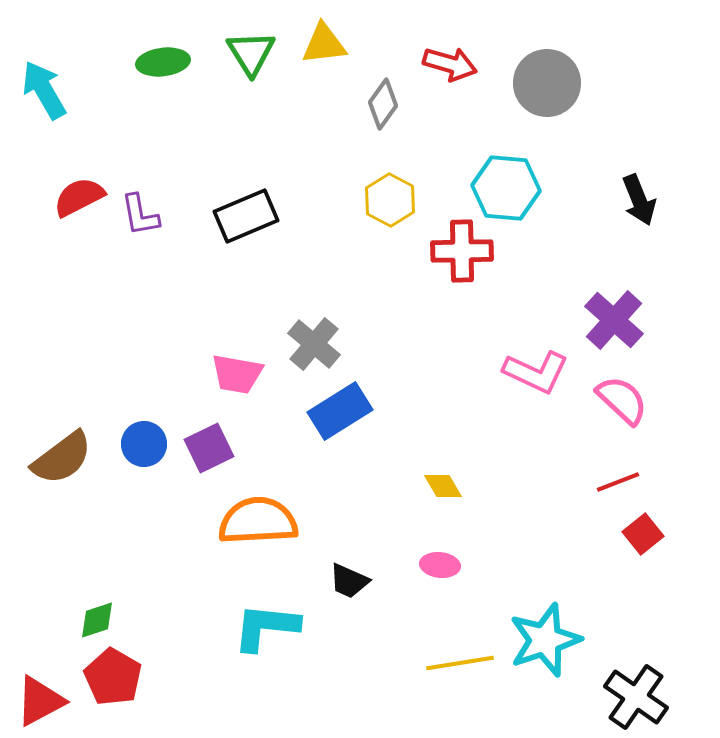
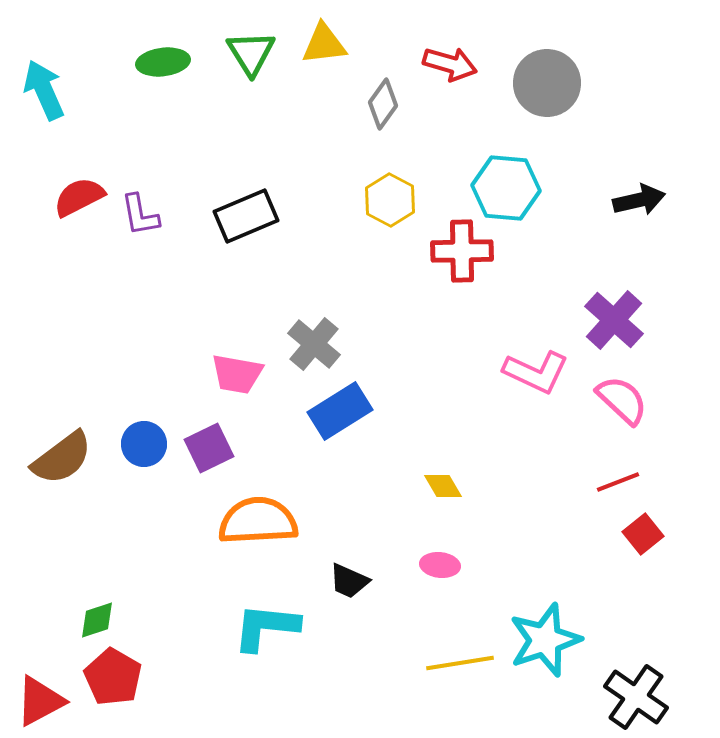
cyan arrow: rotated 6 degrees clockwise
black arrow: rotated 81 degrees counterclockwise
